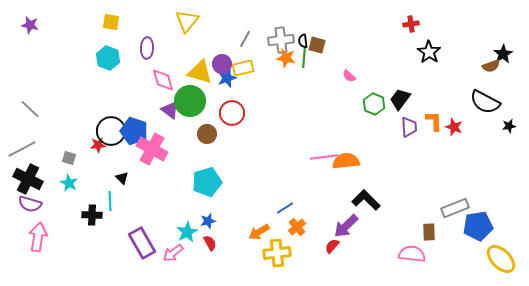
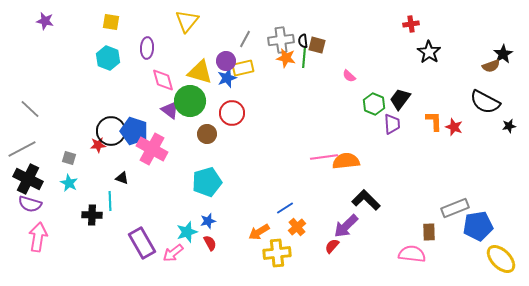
purple star at (30, 25): moved 15 px right, 4 px up
purple circle at (222, 64): moved 4 px right, 3 px up
purple trapezoid at (409, 127): moved 17 px left, 3 px up
black triangle at (122, 178): rotated 24 degrees counterclockwise
cyan star at (187, 232): rotated 10 degrees clockwise
